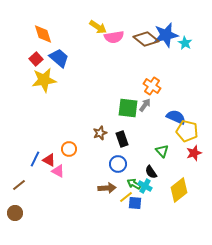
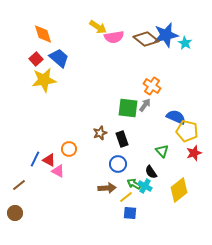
blue square: moved 5 px left, 10 px down
